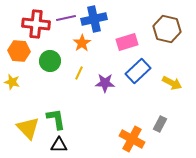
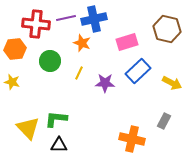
orange star: rotated 18 degrees counterclockwise
orange hexagon: moved 4 px left, 2 px up; rotated 10 degrees counterclockwise
green L-shape: rotated 75 degrees counterclockwise
gray rectangle: moved 4 px right, 3 px up
orange cross: rotated 15 degrees counterclockwise
